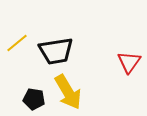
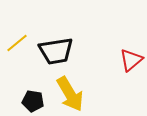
red triangle: moved 2 px right, 2 px up; rotated 15 degrees clockwise
yellow arrow: moved 2 px right, 2 px down
black pentagon: moved 1 px left, 2 px down
